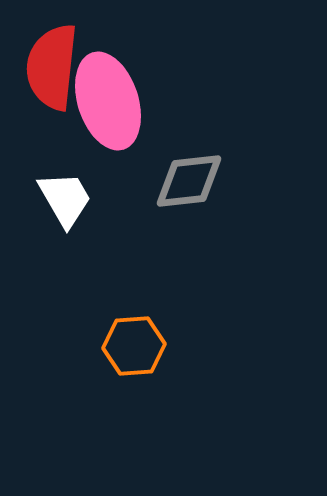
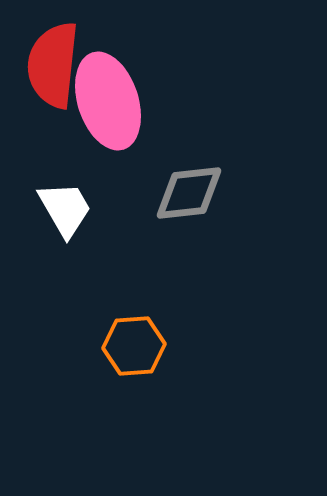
red semicircle: moved 1 px right, 2 px up
gray diamond: moved 12 px down
white trapezoid: moved 10 px down
